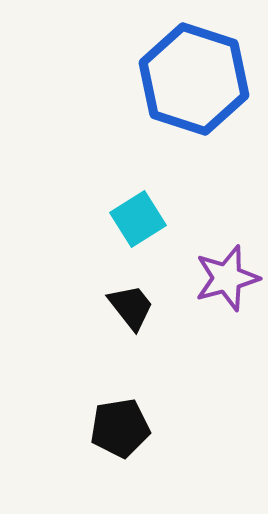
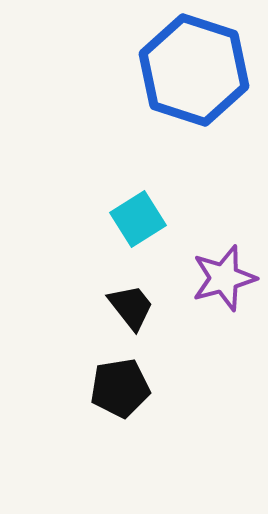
blue hexagon: moved 9 px up
purple star: moved 3 px left
black pentagon: moved 40 px up
